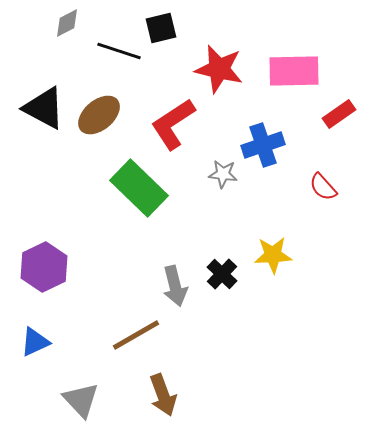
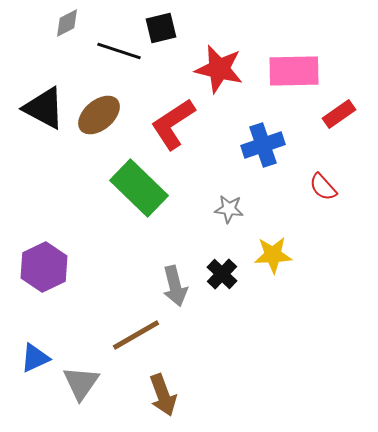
gray star: moved 6 px right, 35 px down
blue triangle: moved 16 px down
gray triangle: moved 17 px up; rotated 18 degrees clockwise
